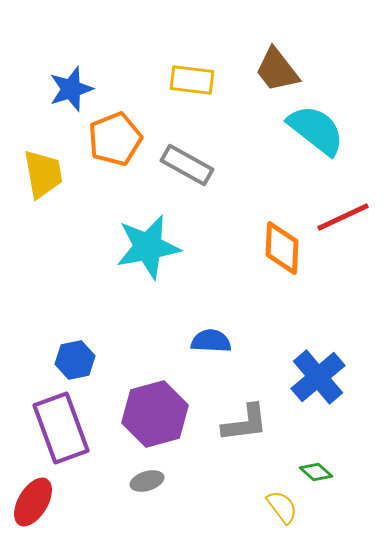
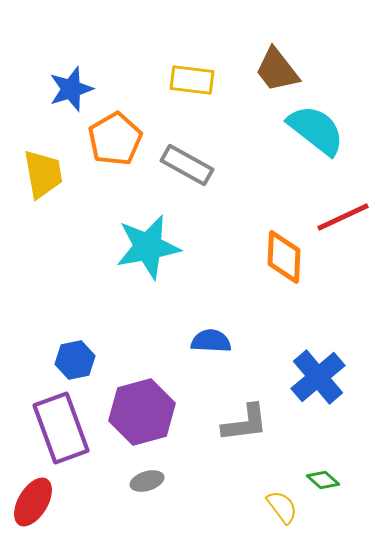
orange pentagon: rotated 8 degrees counterclockwise
orange diamond: moved 2 px right, 9 px down
purple hexagon: moved 13 px left, 2 px up
green diamond: moved 7 px right, 8 px down
